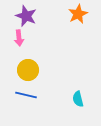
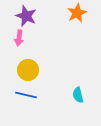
orange star: moved 1 px left, 1 px up
pink arrow: rotated 14 degrees clockwise
cyan semicircle: moved 4 px up
